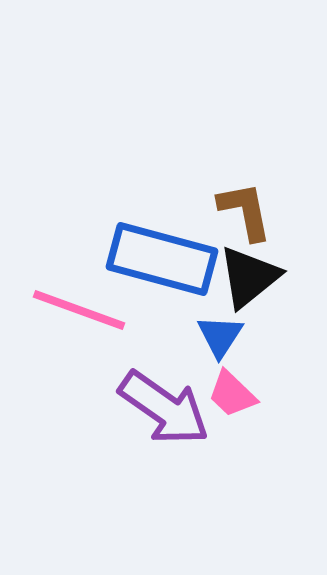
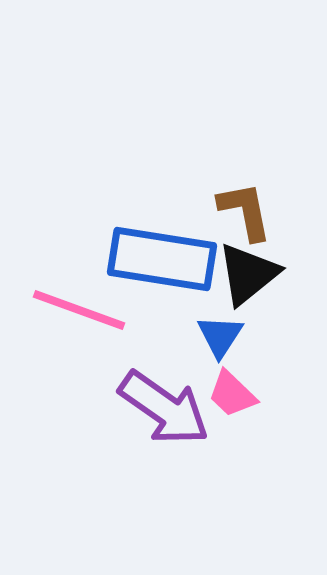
blue rectangle: rotated 6 degrees counterclockwise
black triangle: moved 1 px left, 3 px up
